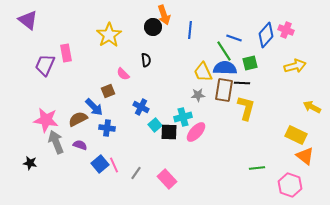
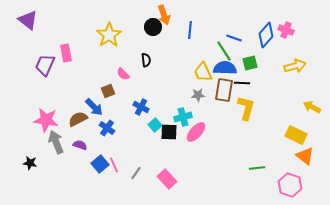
blue cross at (107, 128): rotated 28 degrees clockwise
